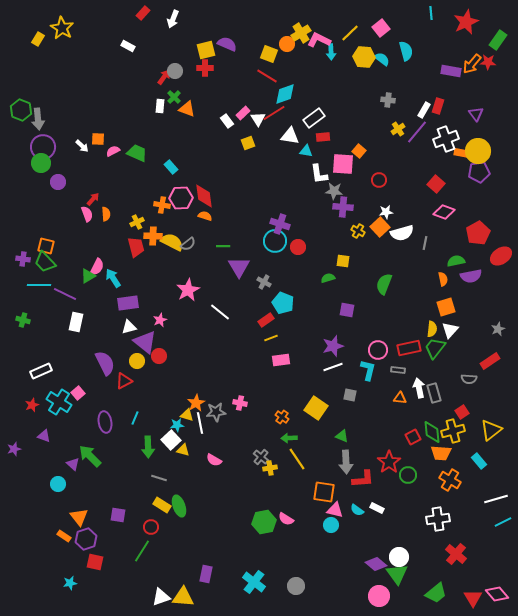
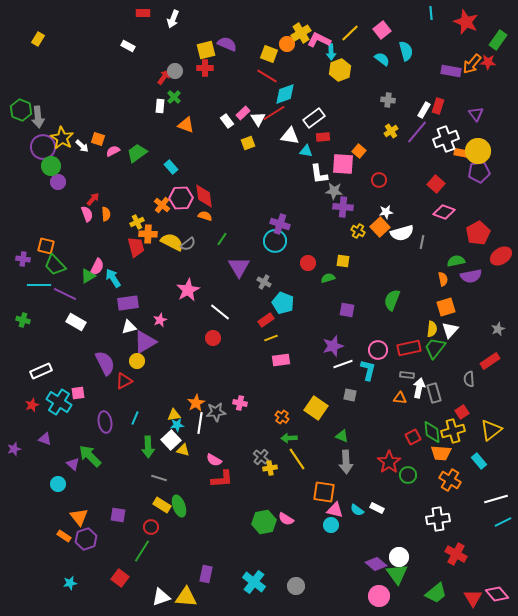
red rectangle at (143, 13): rotated 48 degrees clockwise
red star at (466, 22): rotated 25 degrees counterclockwise
yellow star at (62, 28): moved 110 px down
pink square at (381, 28): moved 1 px right, 2 px down
yellow hexagon at (364, 57): moved 24 px left, 13 px down; rotated 25 degrees counterclockwise
orange triangle at (187, 109): moved 1 px left, 16 px down
gray arrow at (38, 119): moved 2 px up
yellow cross at (398, 129): moved 7 px left, 2 px down
orange square at (98, 139): rotated 16 degrees clockwise
green trapezoid at (137, 153): rotated 60 degrees counterclockwise
green circle at (41, 163): moved 10 px right, 3 px down
orange cross at (162, 205): rotated 28 degrees clockwise
orange cross at (153, 236): moved 5 px left, 2 px up
gray line at (425, 243): moved 3 px left, 1 px up
green line at (223, 246): moved 1 px left, 7 px up; rotated 56 degrees counterclockwise
red circle at (298, 247): moved 10 px right, 16 px down
green trapezoid at (45, 262): moved 10 px right, 3 px down
green semicircle at (384, 284): moved 8 px right, 16 px down
white rectangle at (76, 322): rotated 72 degrees counterclockwise
purple triangle at (145, 342): rotated 50 degrees clockwise
red circle at (159, 356): moved 54 px right, 18 px up
white line at (333, 367): moved 10 px right, 3 px up
gray rectangle at (398, 370): moved 9 px right, 5 px down
gray semicircle at (469, 379): rotated 84 degrees clockwise
white arrow at (419, 388): rotated 24 degrees clockwise
pink square at (78, 393): rotated 32 degrees clockwise
yellow triangle at (187, 415): moved 13 px left; rotated 24 degrees counterclockwise
white line at (200, 423): rotated 20 degrees clockwise
purple triangle at (44, 436): moved 1 px right, 3 px down
red L-shape at (363, 479): moved 141 px left
red cross at (456, 554): rotated 10 degrees counterclockwise
red square at (95, 562): moved 25 px right, 16 px down; rotated 24 degrees clockwise
yellow triangle at (183, 597): moved 3 px right
